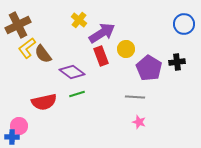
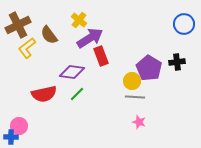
purple arrow: moved 12 px left, 5 px down
yellow circle: moved 6 px right, 32 px down
brown semicircle: moved 6 px right, 19 px up
purple diamond: rotated 30 degrees counterclockwise
green line: rotated 28 degrees counterclockwise
red semicircle: moved 8 px up
blue cross: moved 1 px left
